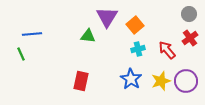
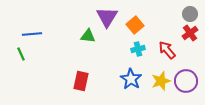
gray circle: moved 1 px right
red cross: moved 5 px up
